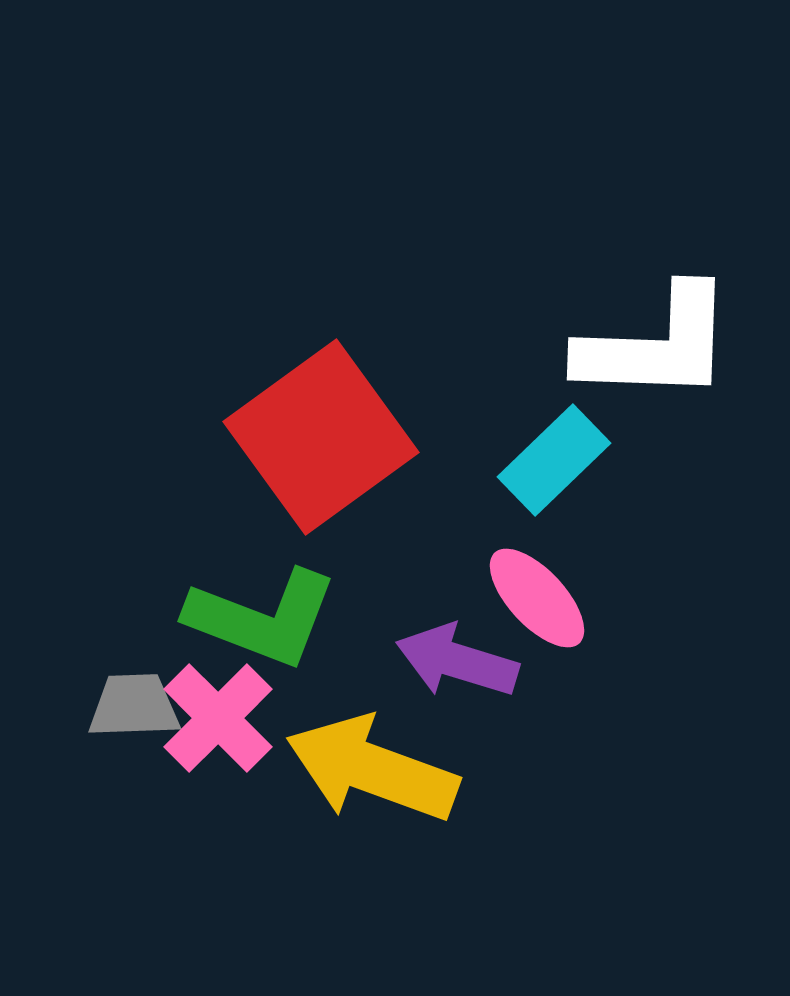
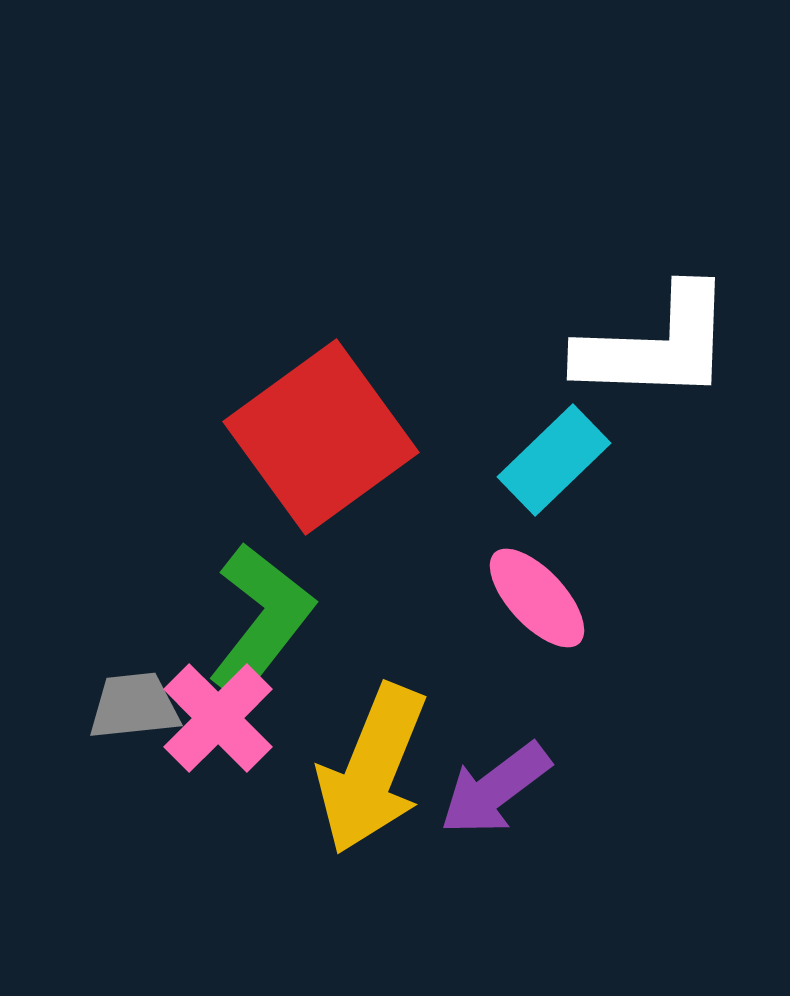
green L-shape: moved 1 px left, 2 px down; rotated 73 degrees counterclockwise
purple arrow: moved 38 px right, 128 px down; rotated 54 degrees counterclockwise
gray trapezoid: rotated 4 degrees counterclockwise
yellow arrow: rotated 88 degrees counterclockwise
